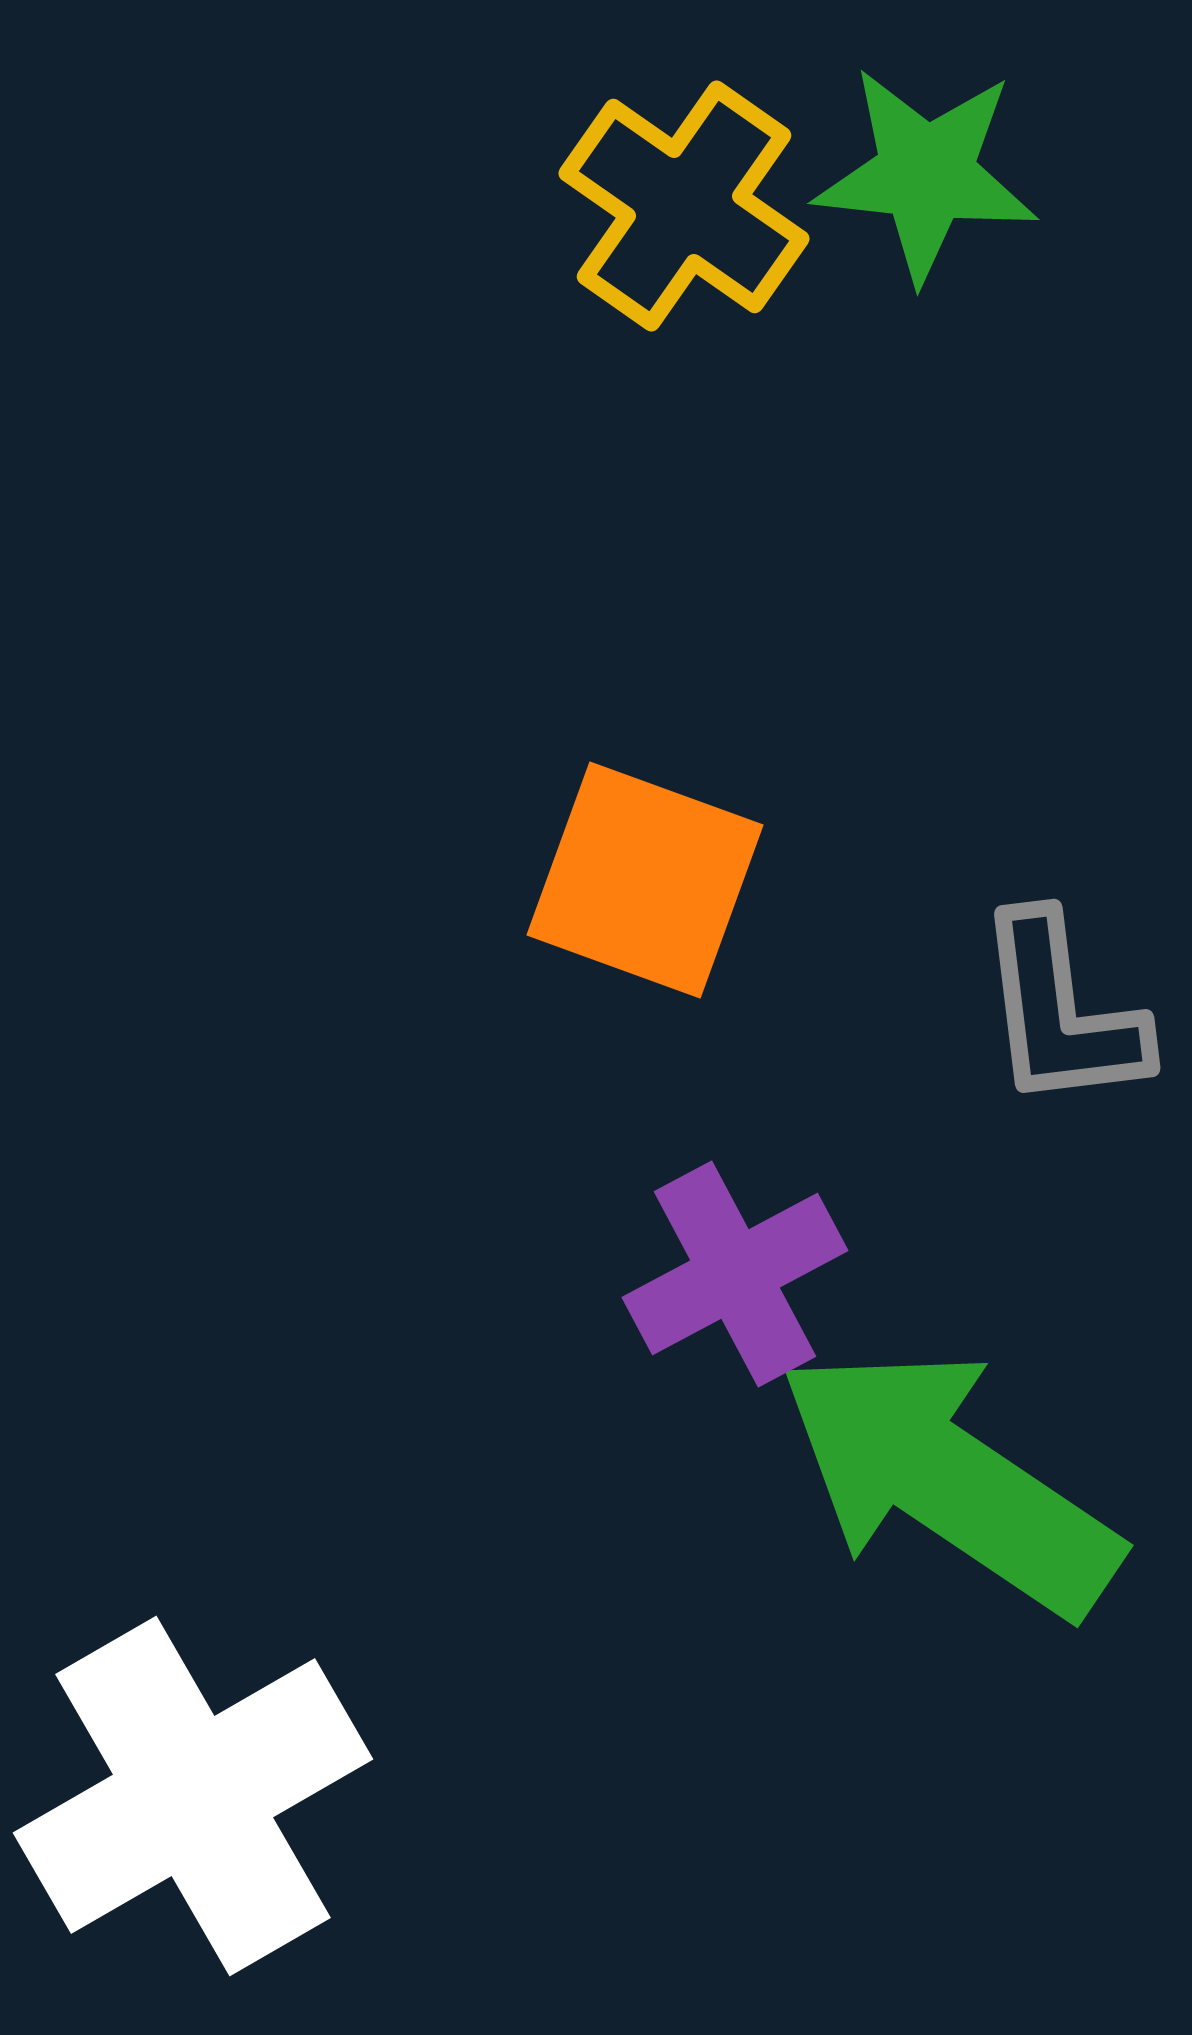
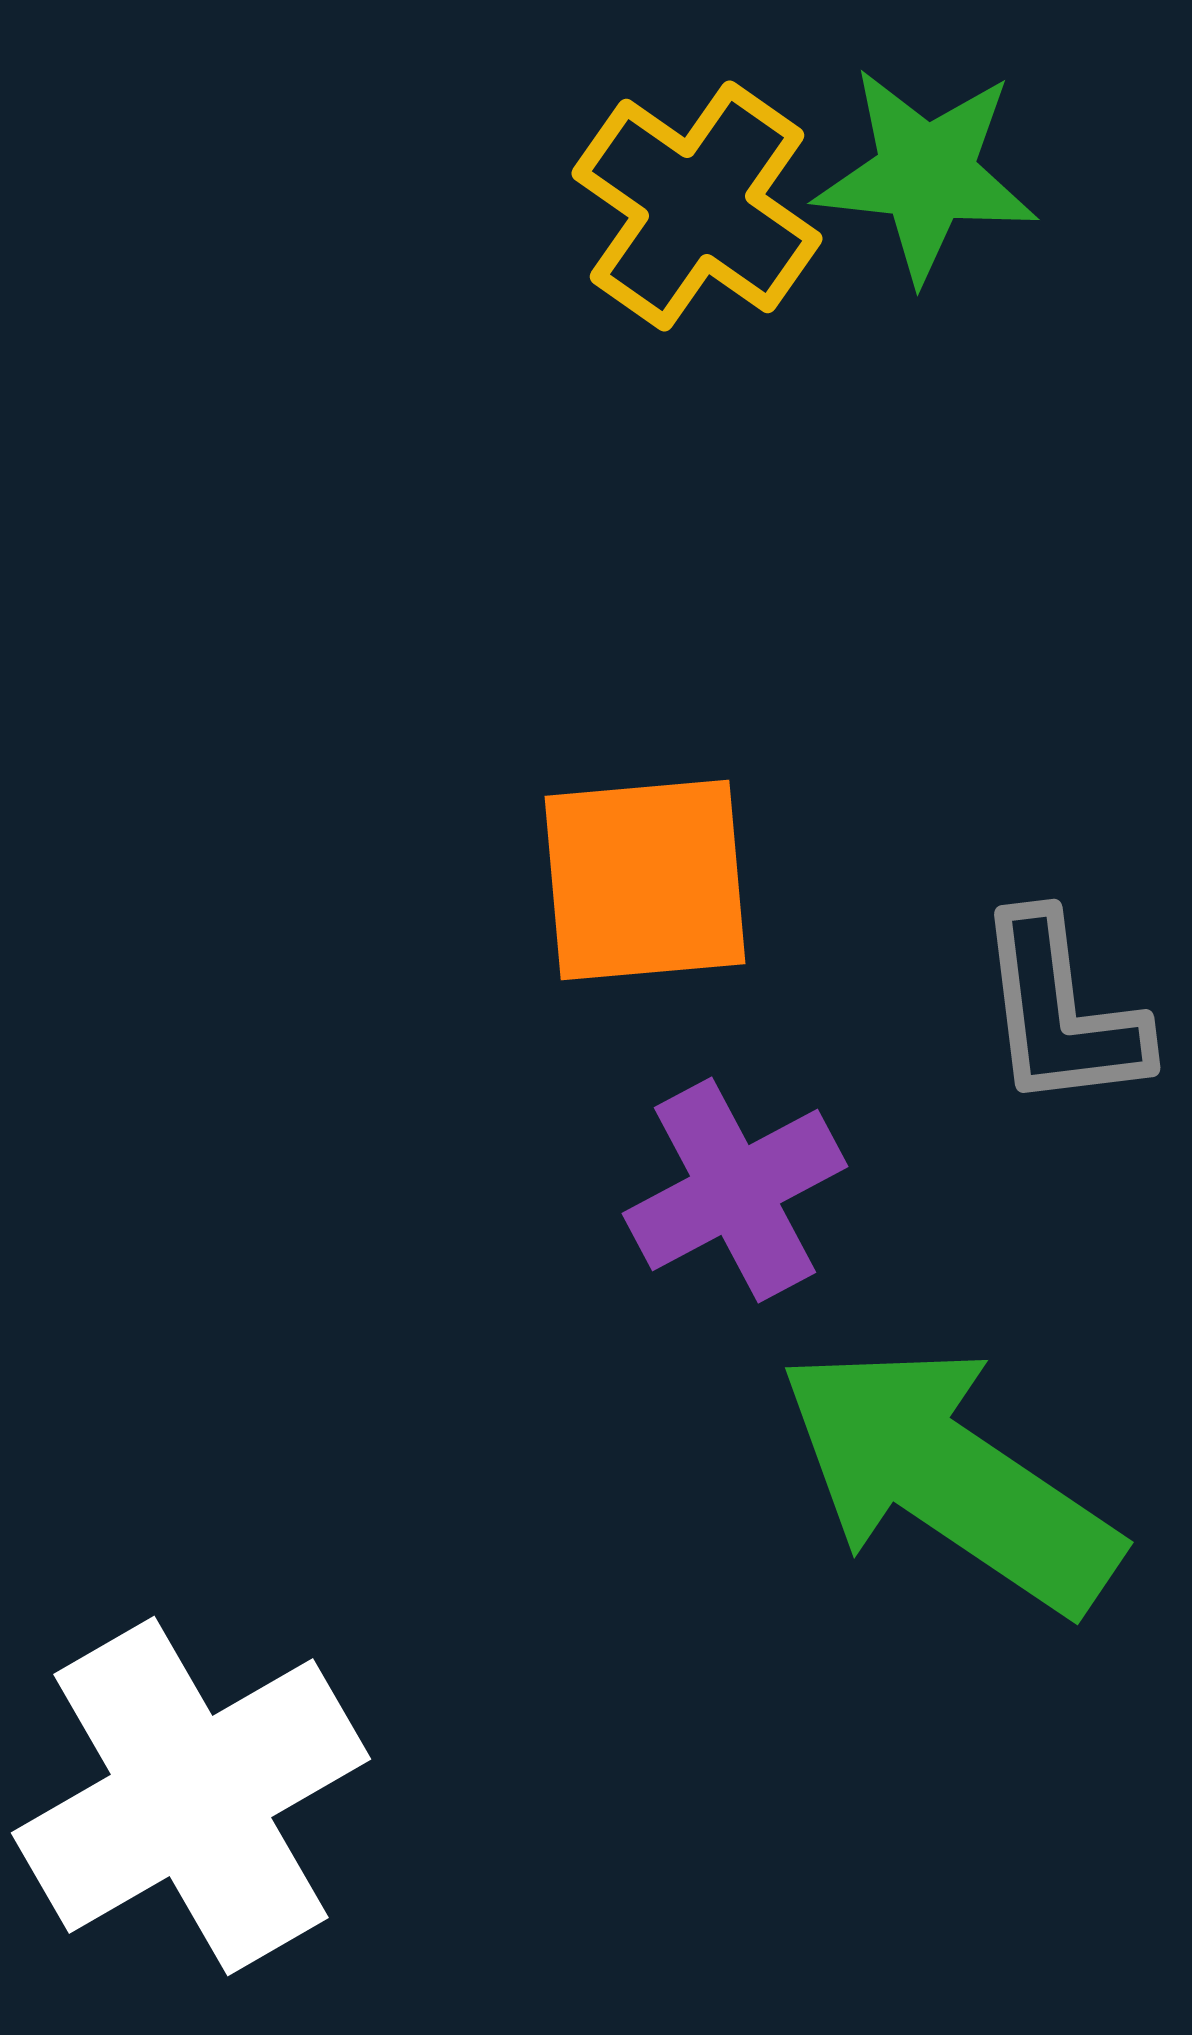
yellow cross: moved 13 px right
orange square: rotated 25 degrees counterclockwise
purple cross: moved 84 px up
green arrow: moved 3 px up
white cross: moved 2 px left
